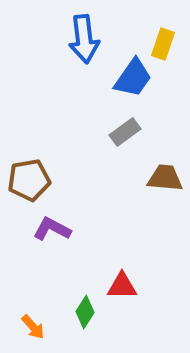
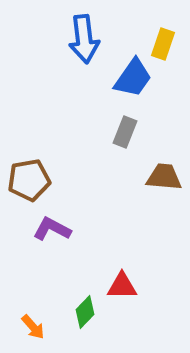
gray rectangle: rotated 32 degrees counterclockwise
brown trapezoid: moved 1 px left, 1 px up
green diamond: rotated 12 degrees clockwise
